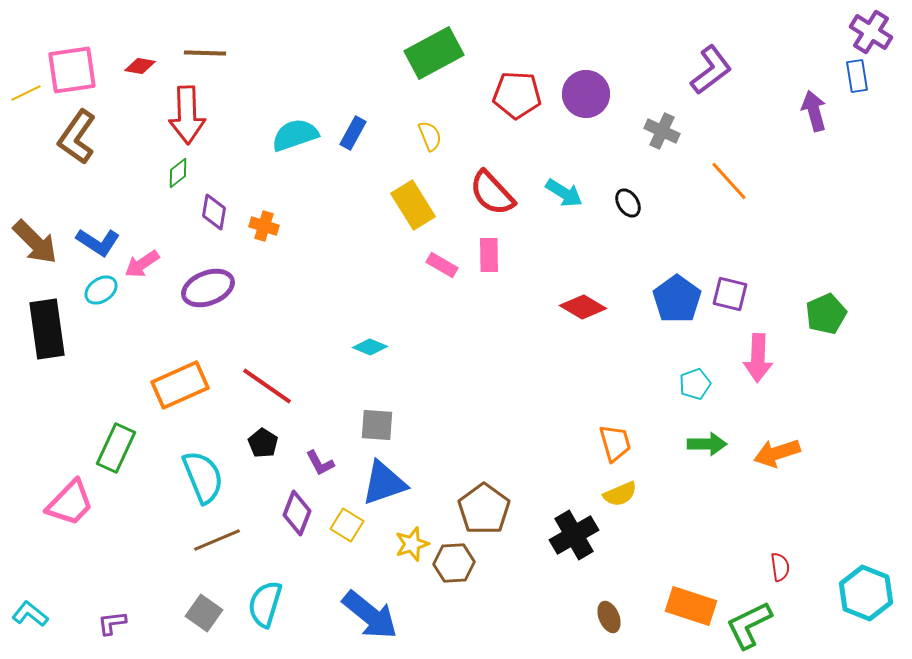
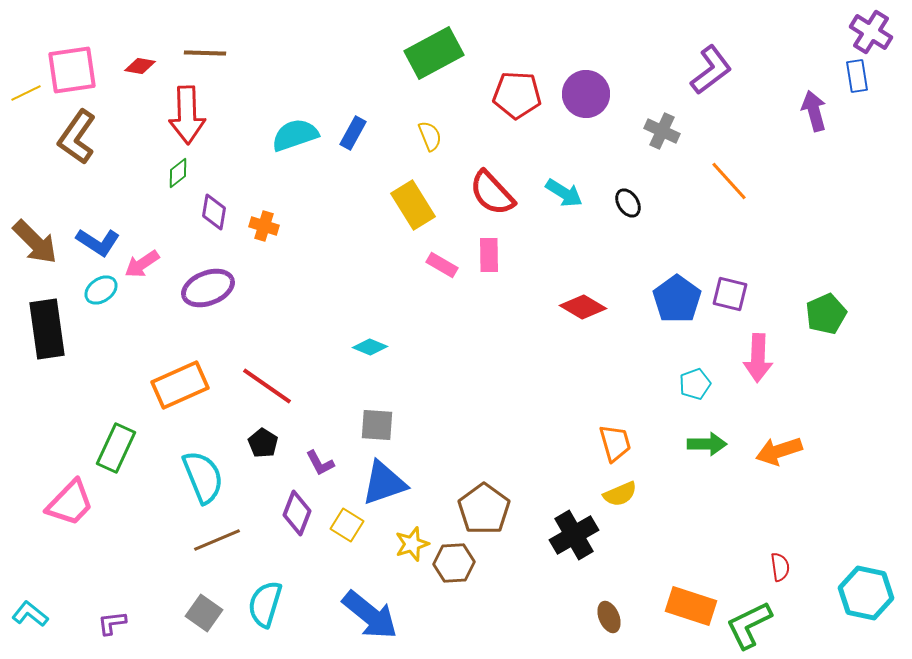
orange arrow at (777, 453): moved 2 px right, 2 px up
cyan hexagon at (866, 593): rotated 10 degrees counterclockwise
